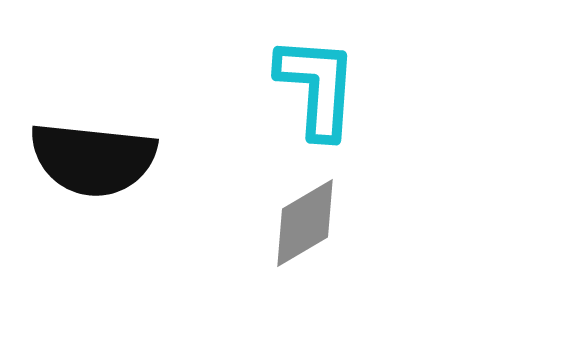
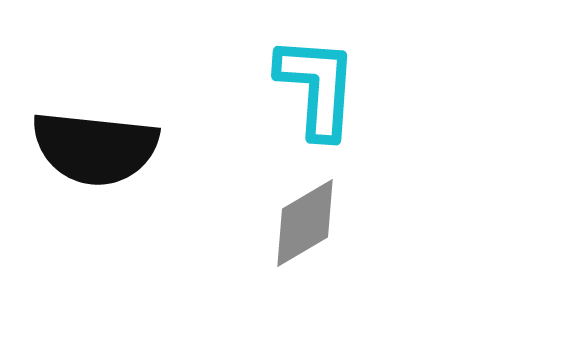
black semicircle: moved 2 px right, 11 px up
